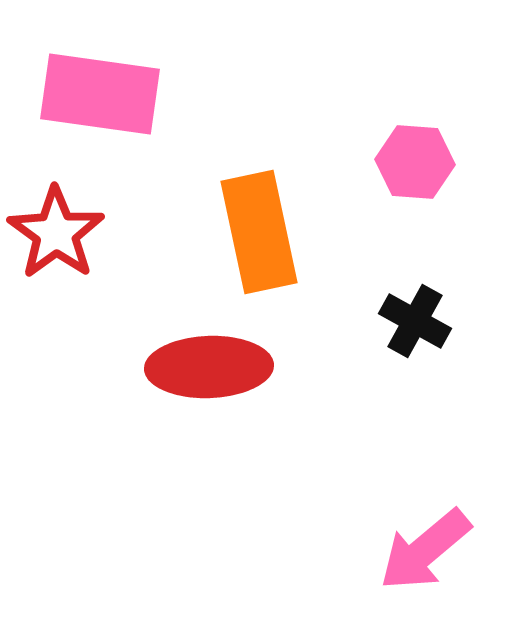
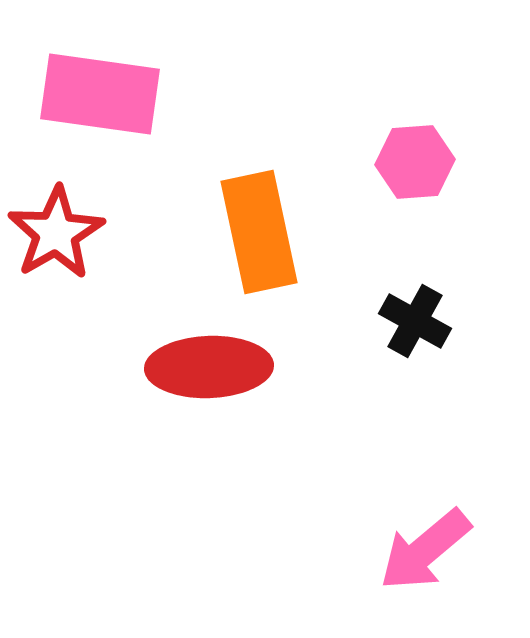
pink hexagon: rotated 8 degrees counterclockwise
red star: rotated 6 degrees clockwise
